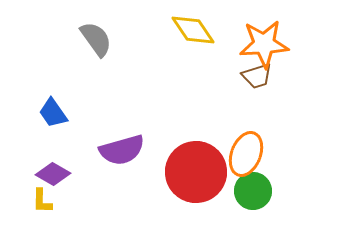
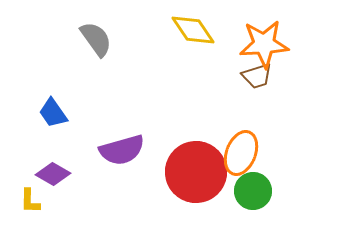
orange ellipse: moved 5 px left, 1 px up
yellow L-shape: moved 12 px left
